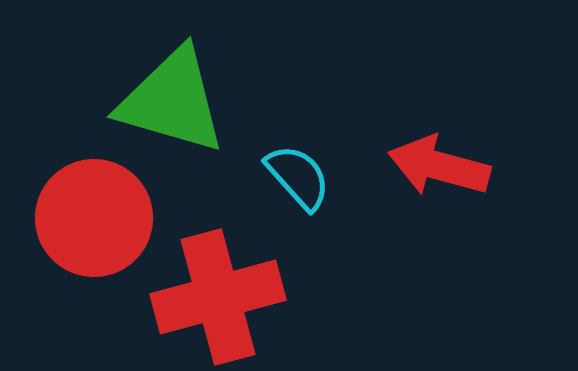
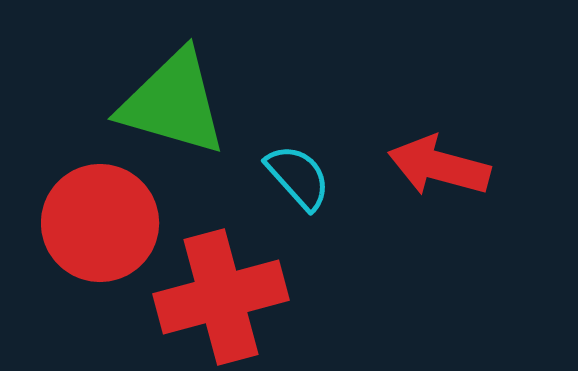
green triangle: moved 1 px right, 2 px down
red circle: moved 6 px right, 5 px down
red cross: moved 3 px right
